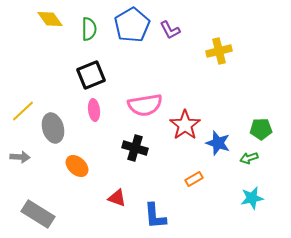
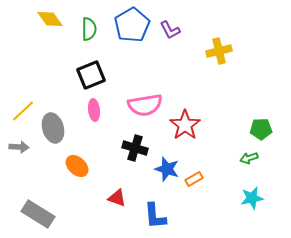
blue star: moved 51 px left, 26 px down
gray arrow: moved 1 px left, 10 px up
